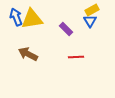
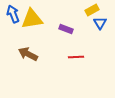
blue arrow: moved 3 px left, 3 px up
blue triangle: moved 10 px right, 2 px down
purple rectangle: rotated 24 degrees counterclockwise
